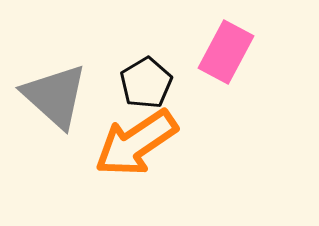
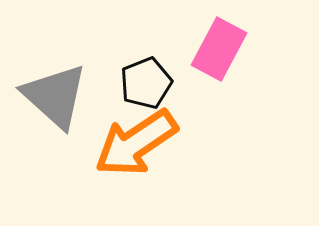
pink rectangle: moved 7 px left, 3 px up
black pentagon: rotated 9 degrees clockwise
